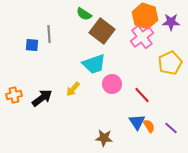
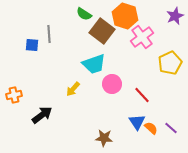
orange hexagon: moved 20 px left
purple star: moved 4 px right, 6 px up; rotated 24 degrees counterclockwise
black arrow: moved 17 px down
orange semicircle: moved 2 px right, 2 px down; rotated 16 degrees counterclockwise
